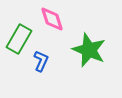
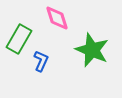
pink diamond: moved 5 px right, 1 px up
green star: moved 3 px right
